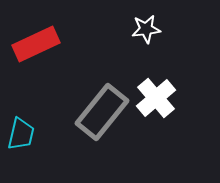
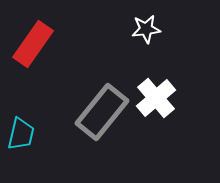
red rectangle: moved 3 px left; rotated 30 degrees counterclockwise
